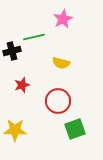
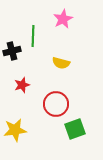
green line: moved 1 px left, 1 px up; rotated 75 degrees counterclockwise
red circle: moved 2 px left, 3 px down
yellow star: rotated 10 degrees counterclockwise
